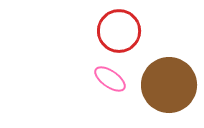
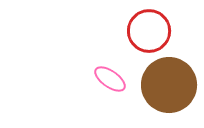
red circle: moved 30 px right
